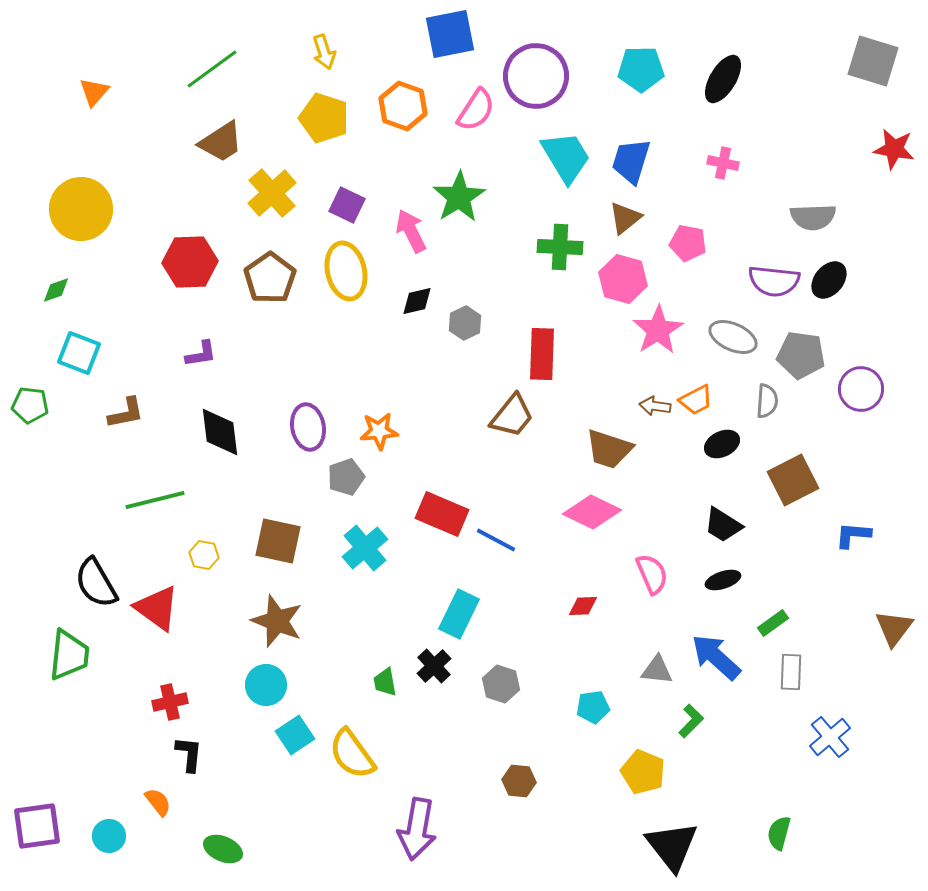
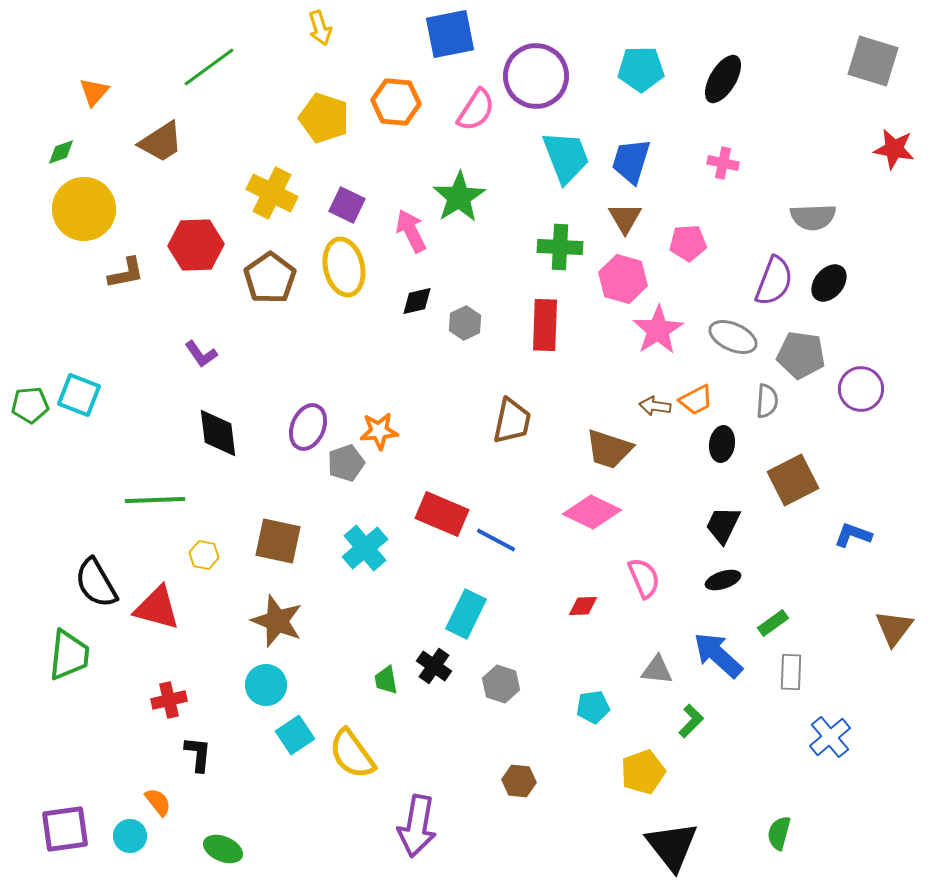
yellow arrow at (324, 52): moved 4 px left, 24 px up
green line at (212, 69): moved 3 px left, 2 px up
orange hexagon at (403, 106): moved 7 px left, 4 px up; rotated 15 degrees counterclockwise
brown trapezoid at (221, 142): moved 60 px left
cyan trapezoid at (566, 157): rotated 10 degrees clockwise
yellow cross at (272, 193): rotated 21 degrees counterclockwise
yellow circle at (81, 209): moved 3 px right
brown triangle at (625, 218): rotated 21 degrees counterclockwise
pink pentagon at (688, 243): rotated 15 degrees counterclockwise
red hexagon at (190, 262): moved 6 px right, 17 px up
yellow ellipse at (346, 271): moved 2 px left, 4 px up
black ellipse at (829, 280): moved 3 px down
purple semicircle at (774, 281): rotated 75 degrees counterclockwise
green diamond at (56, 290): moved 5 px right, 138 px up
cyan square at (79, 353): moved 42 px down
purple L-shape at (201, 354): rotated 64 degrees clockwise
red rectangle at (542, 354): moved 3 px right, 29 px up
green pentagon at (30, 405): rotated 12 degrees counterclockwise
brown L-shape at (126, 413): moved 140 px up
brown trapezoid at (512, 416): moved 5 px down; rotated 27 degrees counterclockwise
purple ellipse at (308, 427): rotated 33 degrees clockwise
black diamond at (220, 432): moved 2 px left, 1 px down
black ellipse at (722, 444): rotated 56 degrees counterclockwise
gray pentagon at (346, 477): moved 14 px up
green line at (155, 500): rotated 12 degrees clockwise
black trapezoid at (723, 525): rotated 84 degrees clockwise
blue L-shape at (853, 535): rotated 15 degrees clockwise
pink semicircle at (652, 574): moved 8 px left, 4 px down
red triangle at (157, 608): rotated 21 degrees counterclockwise
cyan rectangle at (459, 614): moved 7 px right
blue arrow at (716, 657): moved 2 px right, 2 px up
black cross at (434, 666): rotated 12 degrees counterclockwise
green trapezoid at (385, 682): moved 1 px right, 2 px up
red cross at (170, 702): moved 1 px left, 2 px up
black L-shape at (189, 754): moved 9 px right
yellow pentagon at (643, 772): rotated 30 degrees clockwise
purple square at (37, 826): moved 28 px right, 3 px down
purple arrow at (417, 829): moved 3 px up
cyan circle at (109, 836): moved 21 px right
